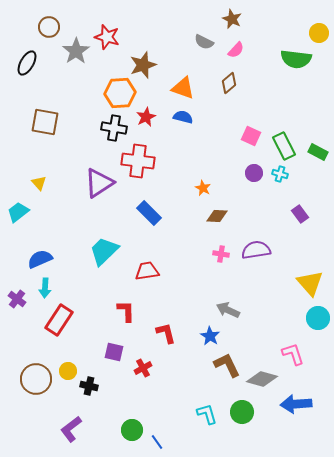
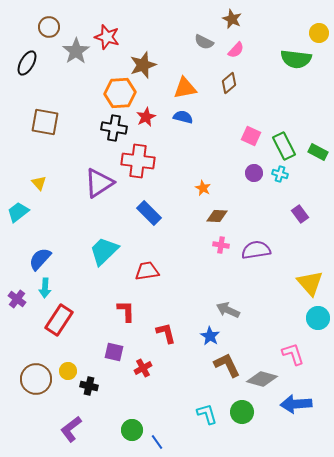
orange triangle at (183, 88): moved 2 px right; rotated 30 degrees counterclockwise
pink cross at (221, 254): moved 9 px up
blue semicircle at (40, 259): rotated 25 degrees counterclockwise
